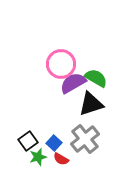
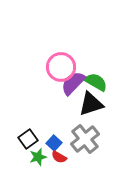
pink circle: moved 3 px down
green semicircle: moved 4 px down
purple semicircle: rotated 16 degrees counterclockwise
black square: moved 2 px up
red semicircle: moved 2 px left, 2 px up
